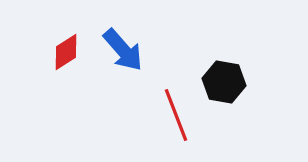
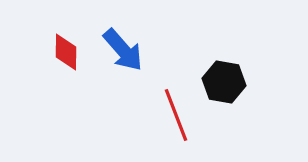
red diamond: rotated 57 degrees counterclockwise
